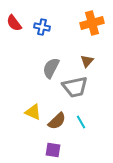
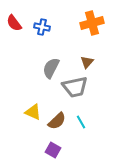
brown triangle: moved 1 px down
purple square: rotated 21 degrees clockwise
